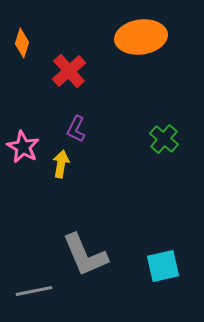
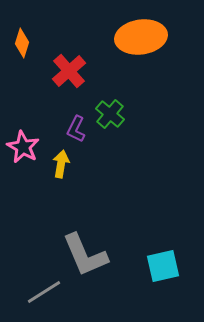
green cross: moved 54 px left, 25 px up
gray line: moved 10 px right, 1 px down; rotated 21 degrees counterclockwise
